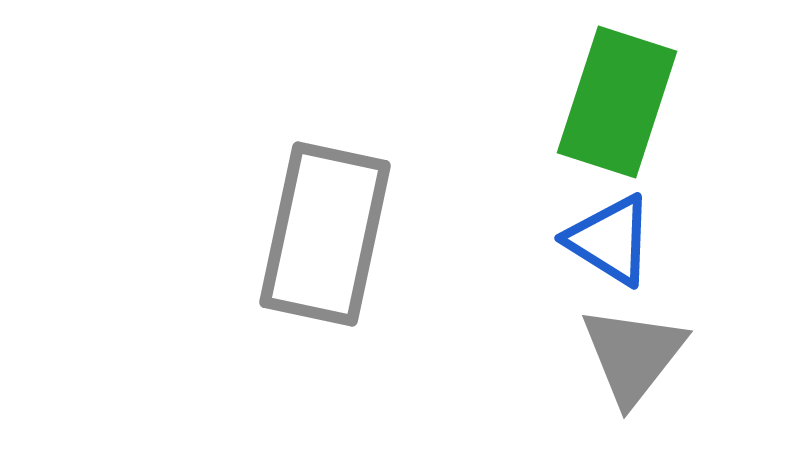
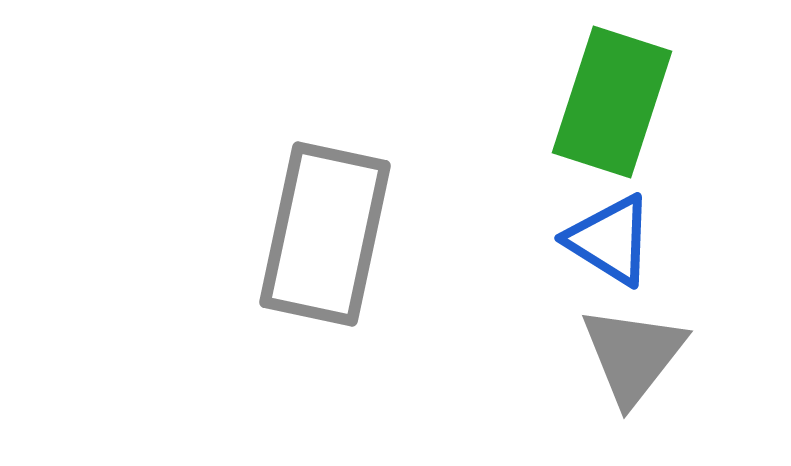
green rectangle: moved 5 px left
